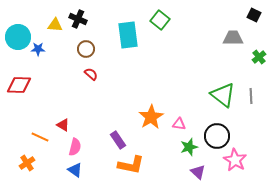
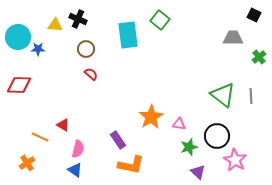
pink semicircle: moved 3 px right, 2 px down
